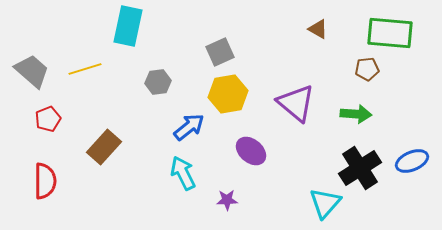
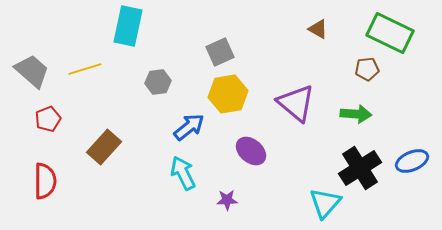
green rectangle: rotated 21 degrees clockwise
